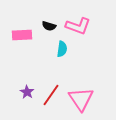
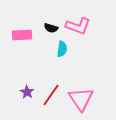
black semicircle: moved 2 px right, 2 px down
